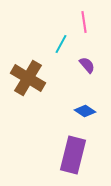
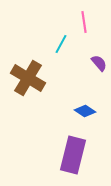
purple semicircle: moved 12 px right, 2 px up
